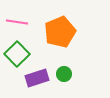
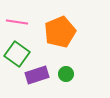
green square: rotated 10 degrees counterclockwise
green circle: moved 2 px right
purple rectangle: moved 3 px up
